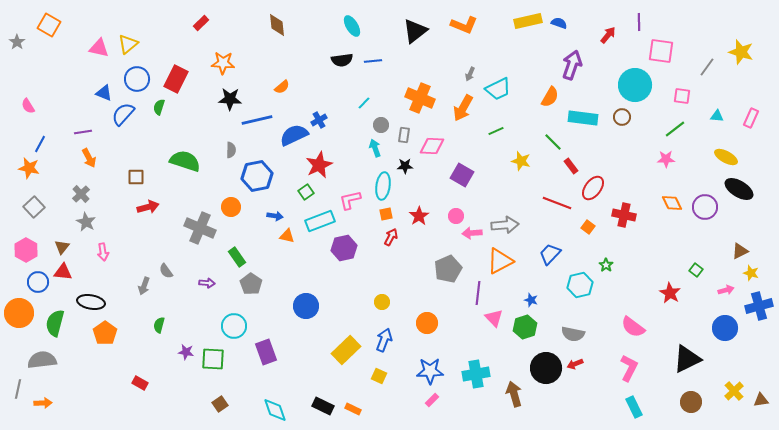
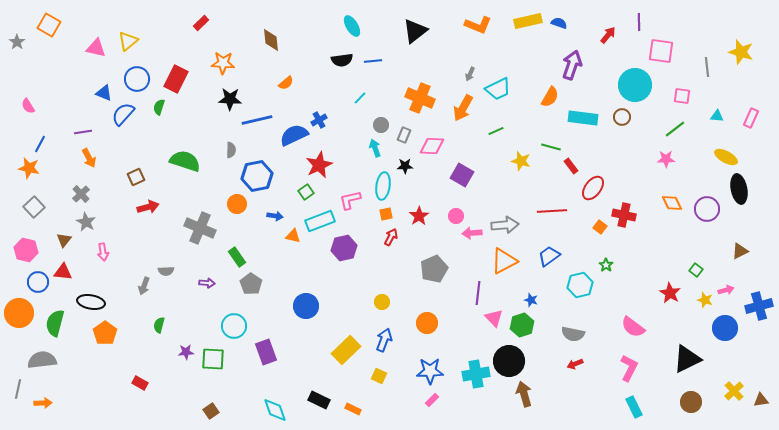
brown diamond at (277, 25): moved 6 px left, 15 px down
orange L-shape at (464, 25): moved 14 px right
yellow triangle at (128, 44): moved 3 px up
pink triangle at (99, 48): moved 3 px left
gray line at (707, 67): rotated 42 degrees counterclockwise
orange semicircle at (282, 87): moved 4 px right, 4 px up
cyan line at (364, 103): moved 4 px left, 5 px up
gray rectangle at (404, 135): rotated 14 degrees clockwise
green line at (553, 142): moved 2 px left, 5 px down; rotated 30 degrees counterclockwise
brown square at (136, 177): rotated 24 degrees counterclockwise
black ellipse at (739, 189): rotated 48 degrees clockwise
red line at (557, 203): moved 5 px left, 8 px down; rotated 24 degrees counterclockwise
orange circle at (231, 207): moved 6 px right, 3 px up
purple circle at (705, 207): moved 2 px right, 2 px down
orange square at (588, 227): moved 12 px right
orange triangle at (287, 236): moved 6 px right
brown triangle at (62, 247): moved 2 px right, 7 px up
pink hexagon at (26, 250): rotated 15 degrees counterclockwise
blue trapezoid at (550, 254): moved 1 px left, 2 px down; rotated 10 degrees clockwise
orange triangle at (500, 261): moved 4 px right
gray pentagon at (448, 269): moved 14 px left
gray semicircle at (166, 271): rotated 56 degrees counterclockwise
yellow star at (751, 273): moved 46 px left, 27 px down
green hexagon at (525, 327): moved 3 px left, 2 px up
purple star at (186, 352): rotated 14 degrees counterclockwise
black circle at (546, 368): moved 37 px left, 7 px up
brown arrow at (514, 394): moved 10 px right
brown square at (220, 404): moved 9 px left, 7 px down
black rectangle at (323, 406): moved 4 px left, 6 px up
